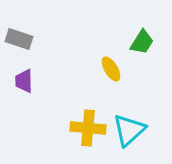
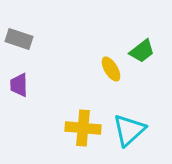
green trapezoid: moved 9 px down; rotated 20 degrees clockwise
purple trapezoid: moved 5 px left, 4 px down
yellow cross: moved 5 px left
